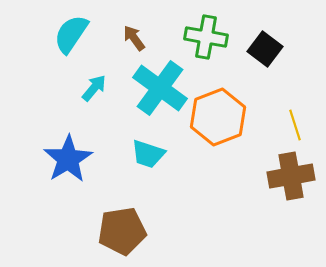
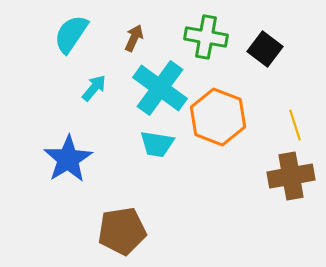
brown arrow: rotated 60 degrees clockwise
orange hexagon: rotated 18 degrees counterclockwise
cyan trapezoid: moved 9 px right, 10 px up; rotated 9 degrees counterclockwise
